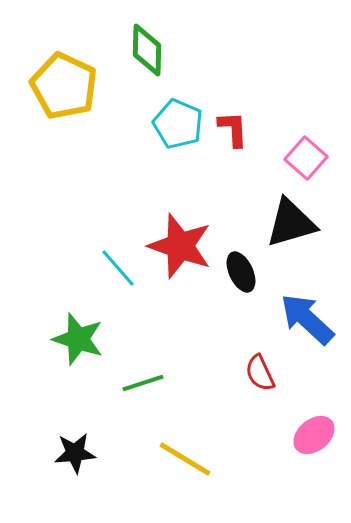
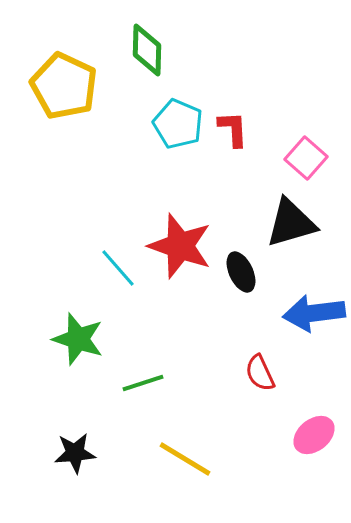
blue arrow: moved 7 px right, 6 px up; rotated 50 degrees counterclockwise
